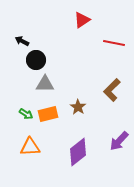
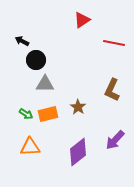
brown L-shape: rotated 20 degrees counterclockwise
purple arrow: moved 4 px left, 1 px up
